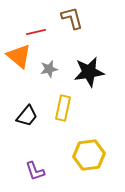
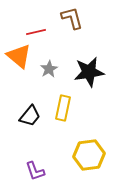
gray star: rotated 18 degrees counterclockwise
black trapezoid: moved 3 px right
